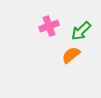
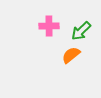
pink cross: rotated 18 degrees clockwise
